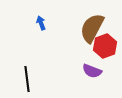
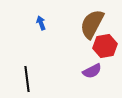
brown semicircle: moved 4 px up
red hexagon: rotated 10 degrees clockwise
purple semicircle: rotated 48 degrees counterclockwise
